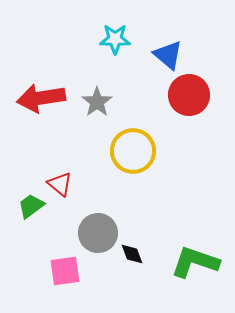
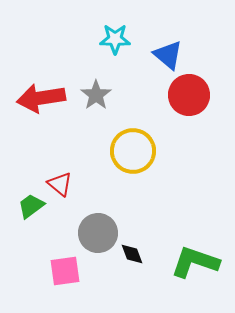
gray star: moved 1 px left, 7 px up
